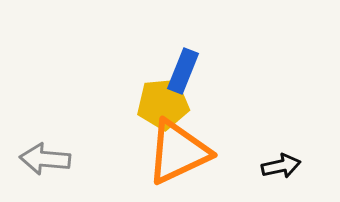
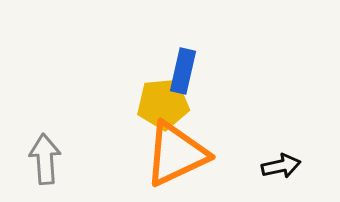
blue rectangle: rotated 9 degrees counterclockwise
orange triangle: moved 2 px left, 2 px down
gray arrow: rotated 81 degrees clockwise
